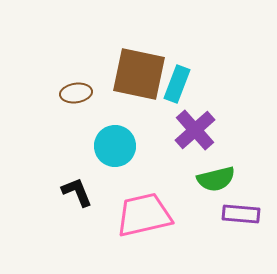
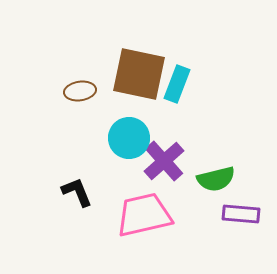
brown ellipse: moved 4 px right, 2 px up
purple cross: moved 31 px left, 31 px down
cyan circle: moved 14 px right, 8 px up
